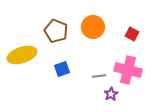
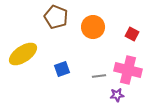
brown pentagon: moved 14 px up
yellow ellipse: moved 1 px right, 1 px up; rotated 16 degrees counterclockwise
purple star: moved 6 px right, 1 px down; rotated 24 degrees clockwise
